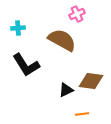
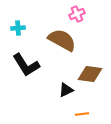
brown diamond: moved 1 px left, 7 px up
